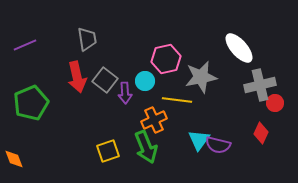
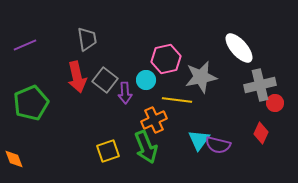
cyan circle: moved 1 px right, 1 px up
